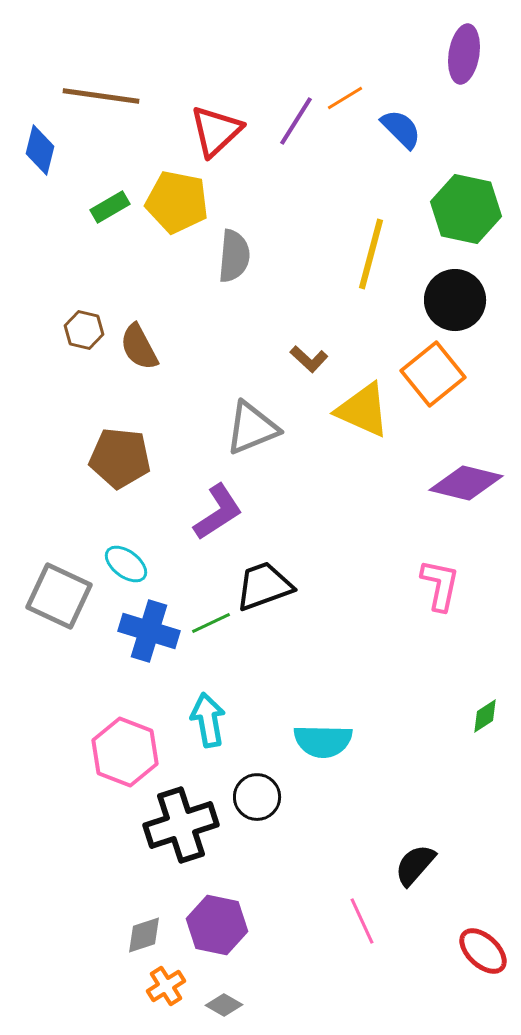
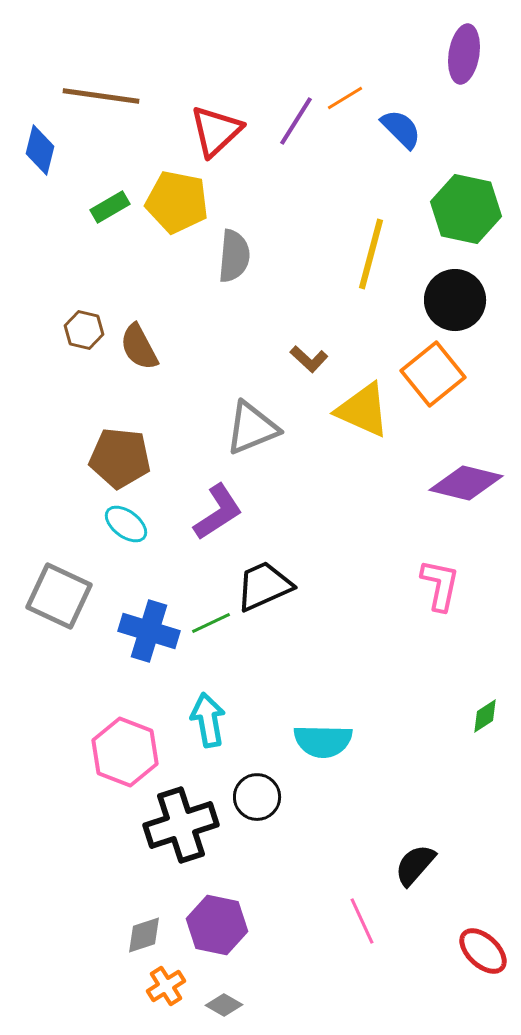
cyan ellipse at (126, 564): moved 40 px up
black trapezoid at (264, 586): rotated 4 degrees counterclockwise
